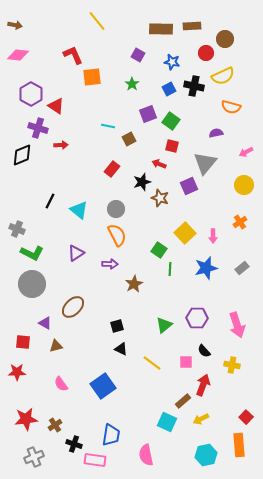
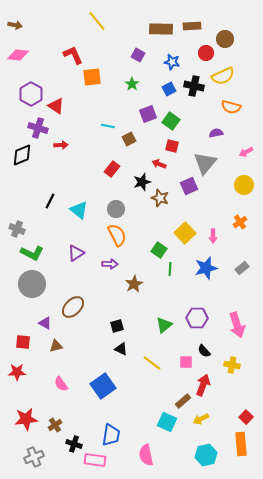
orange rectangle at (239, 445): moved 2 px right, 1 px up
